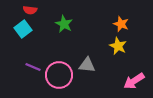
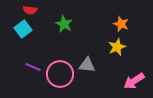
yellow star: moved 1 px left, 1 px down; rotated 24 degrees clockwise
pink circle: moved 1 px right, 1 px up
